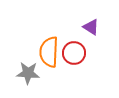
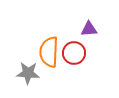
purple triangle: moved 2 px left, 2 px down; rotated 36 degrees counterclockwise
